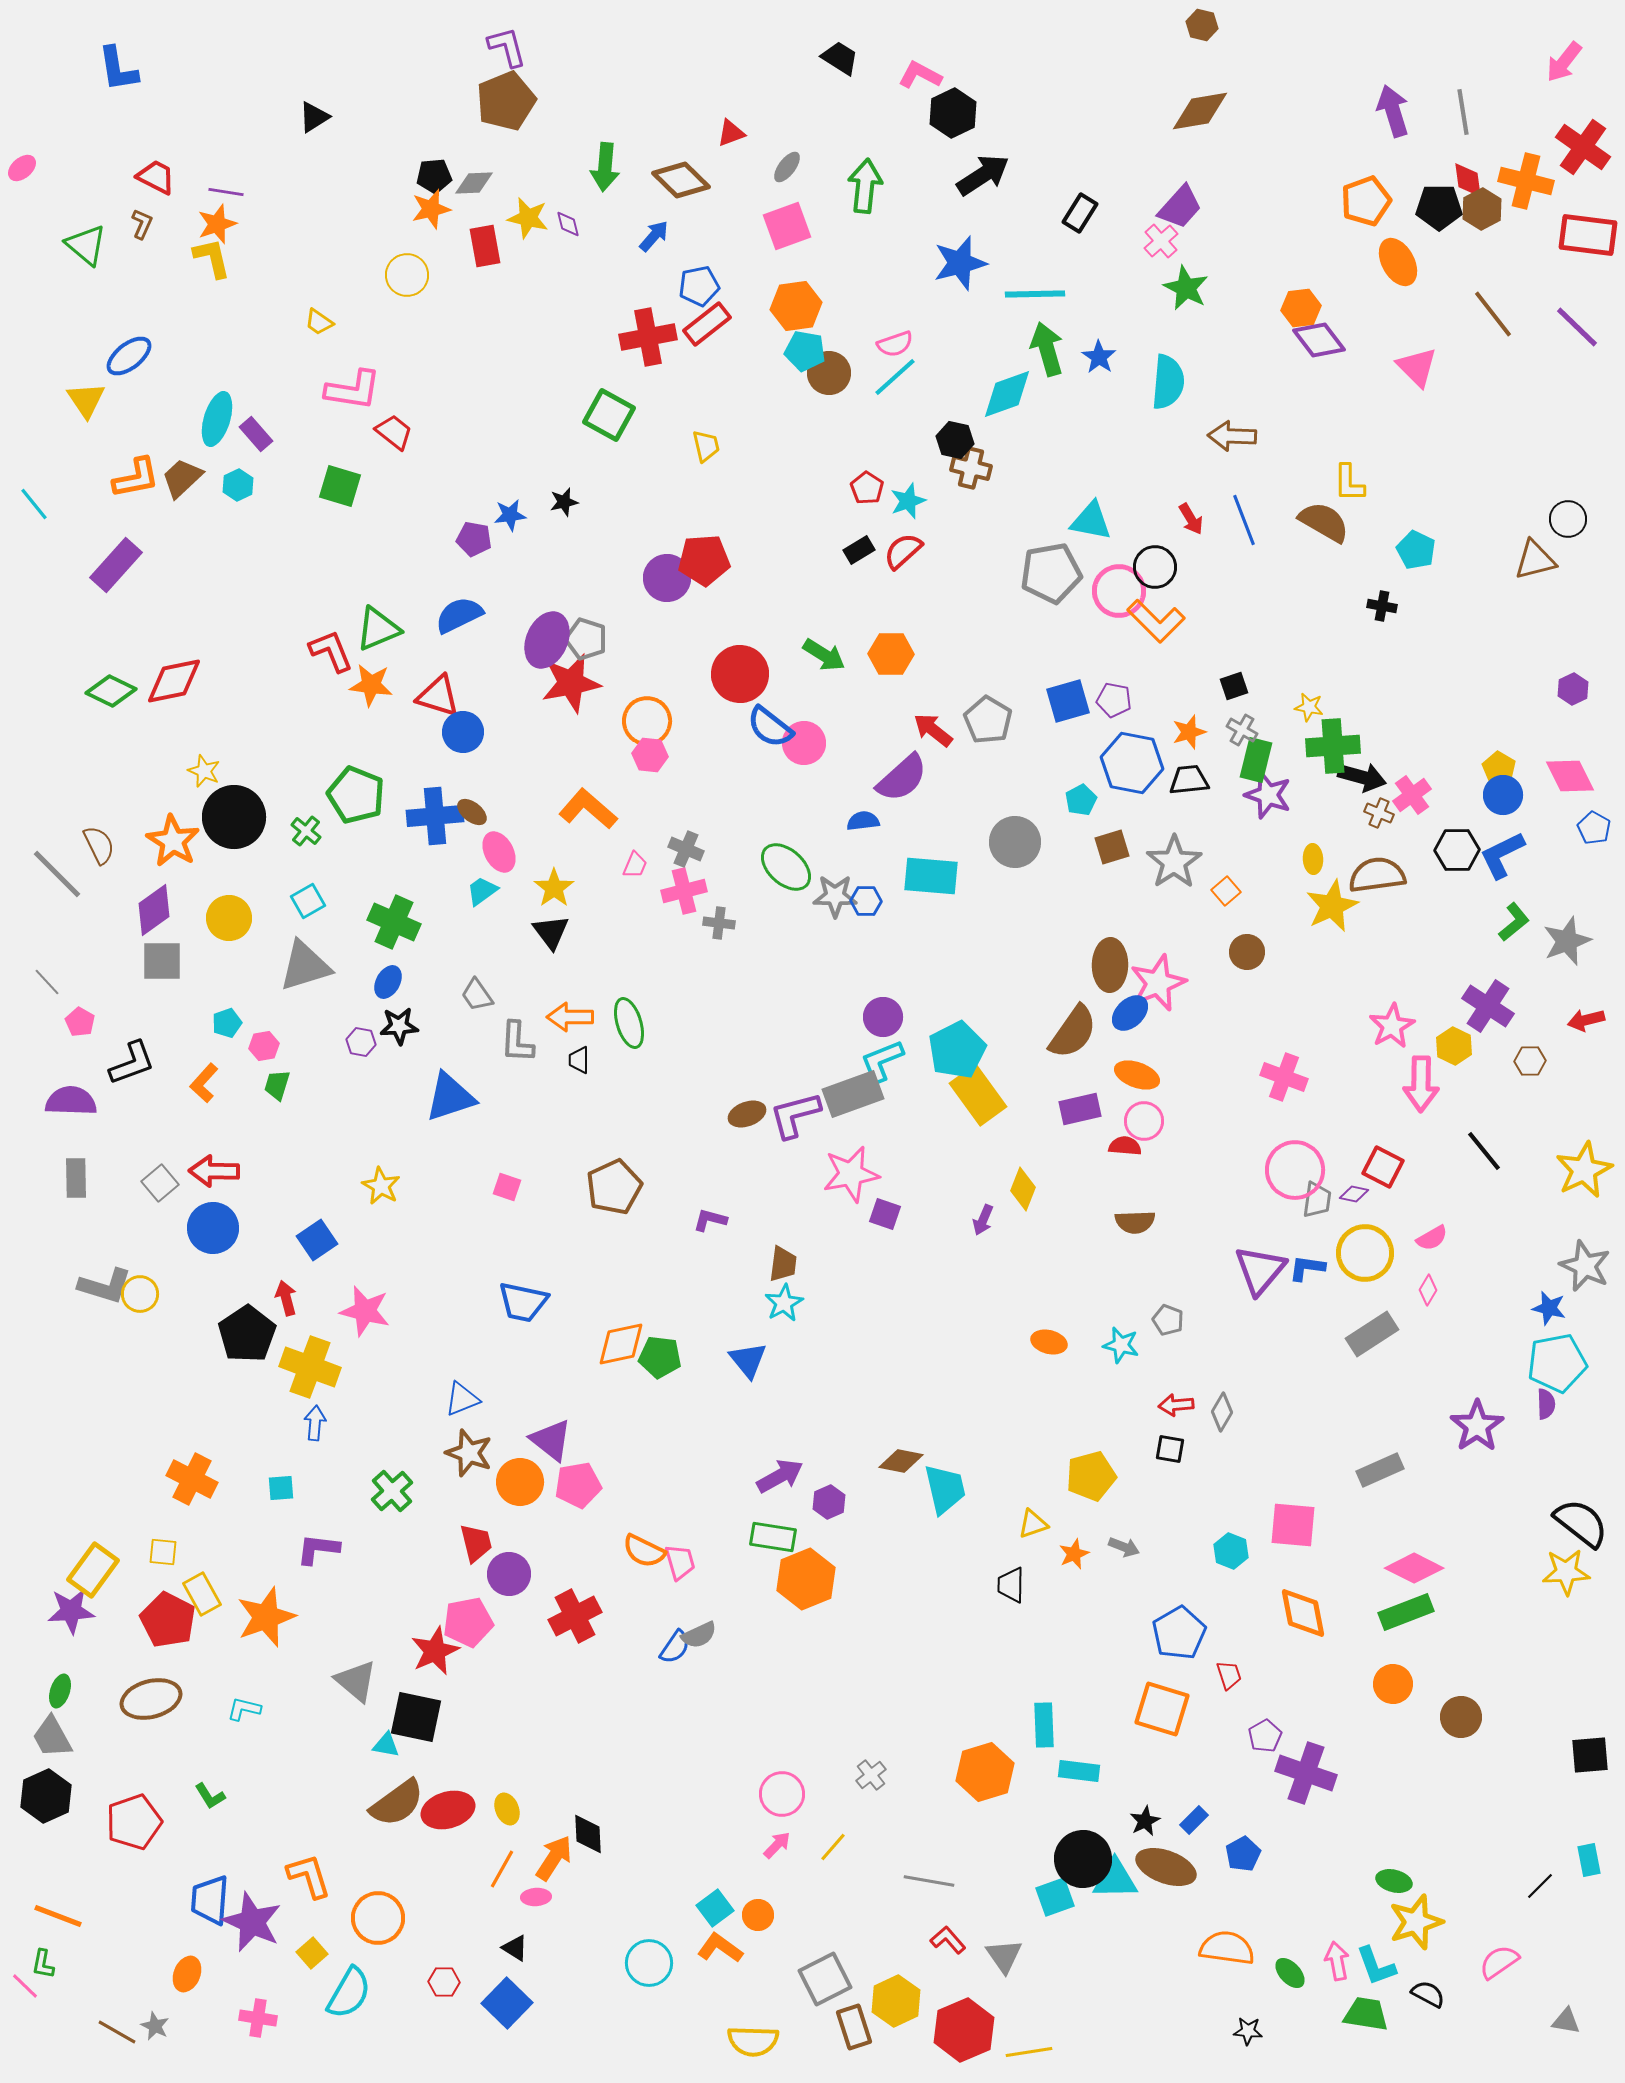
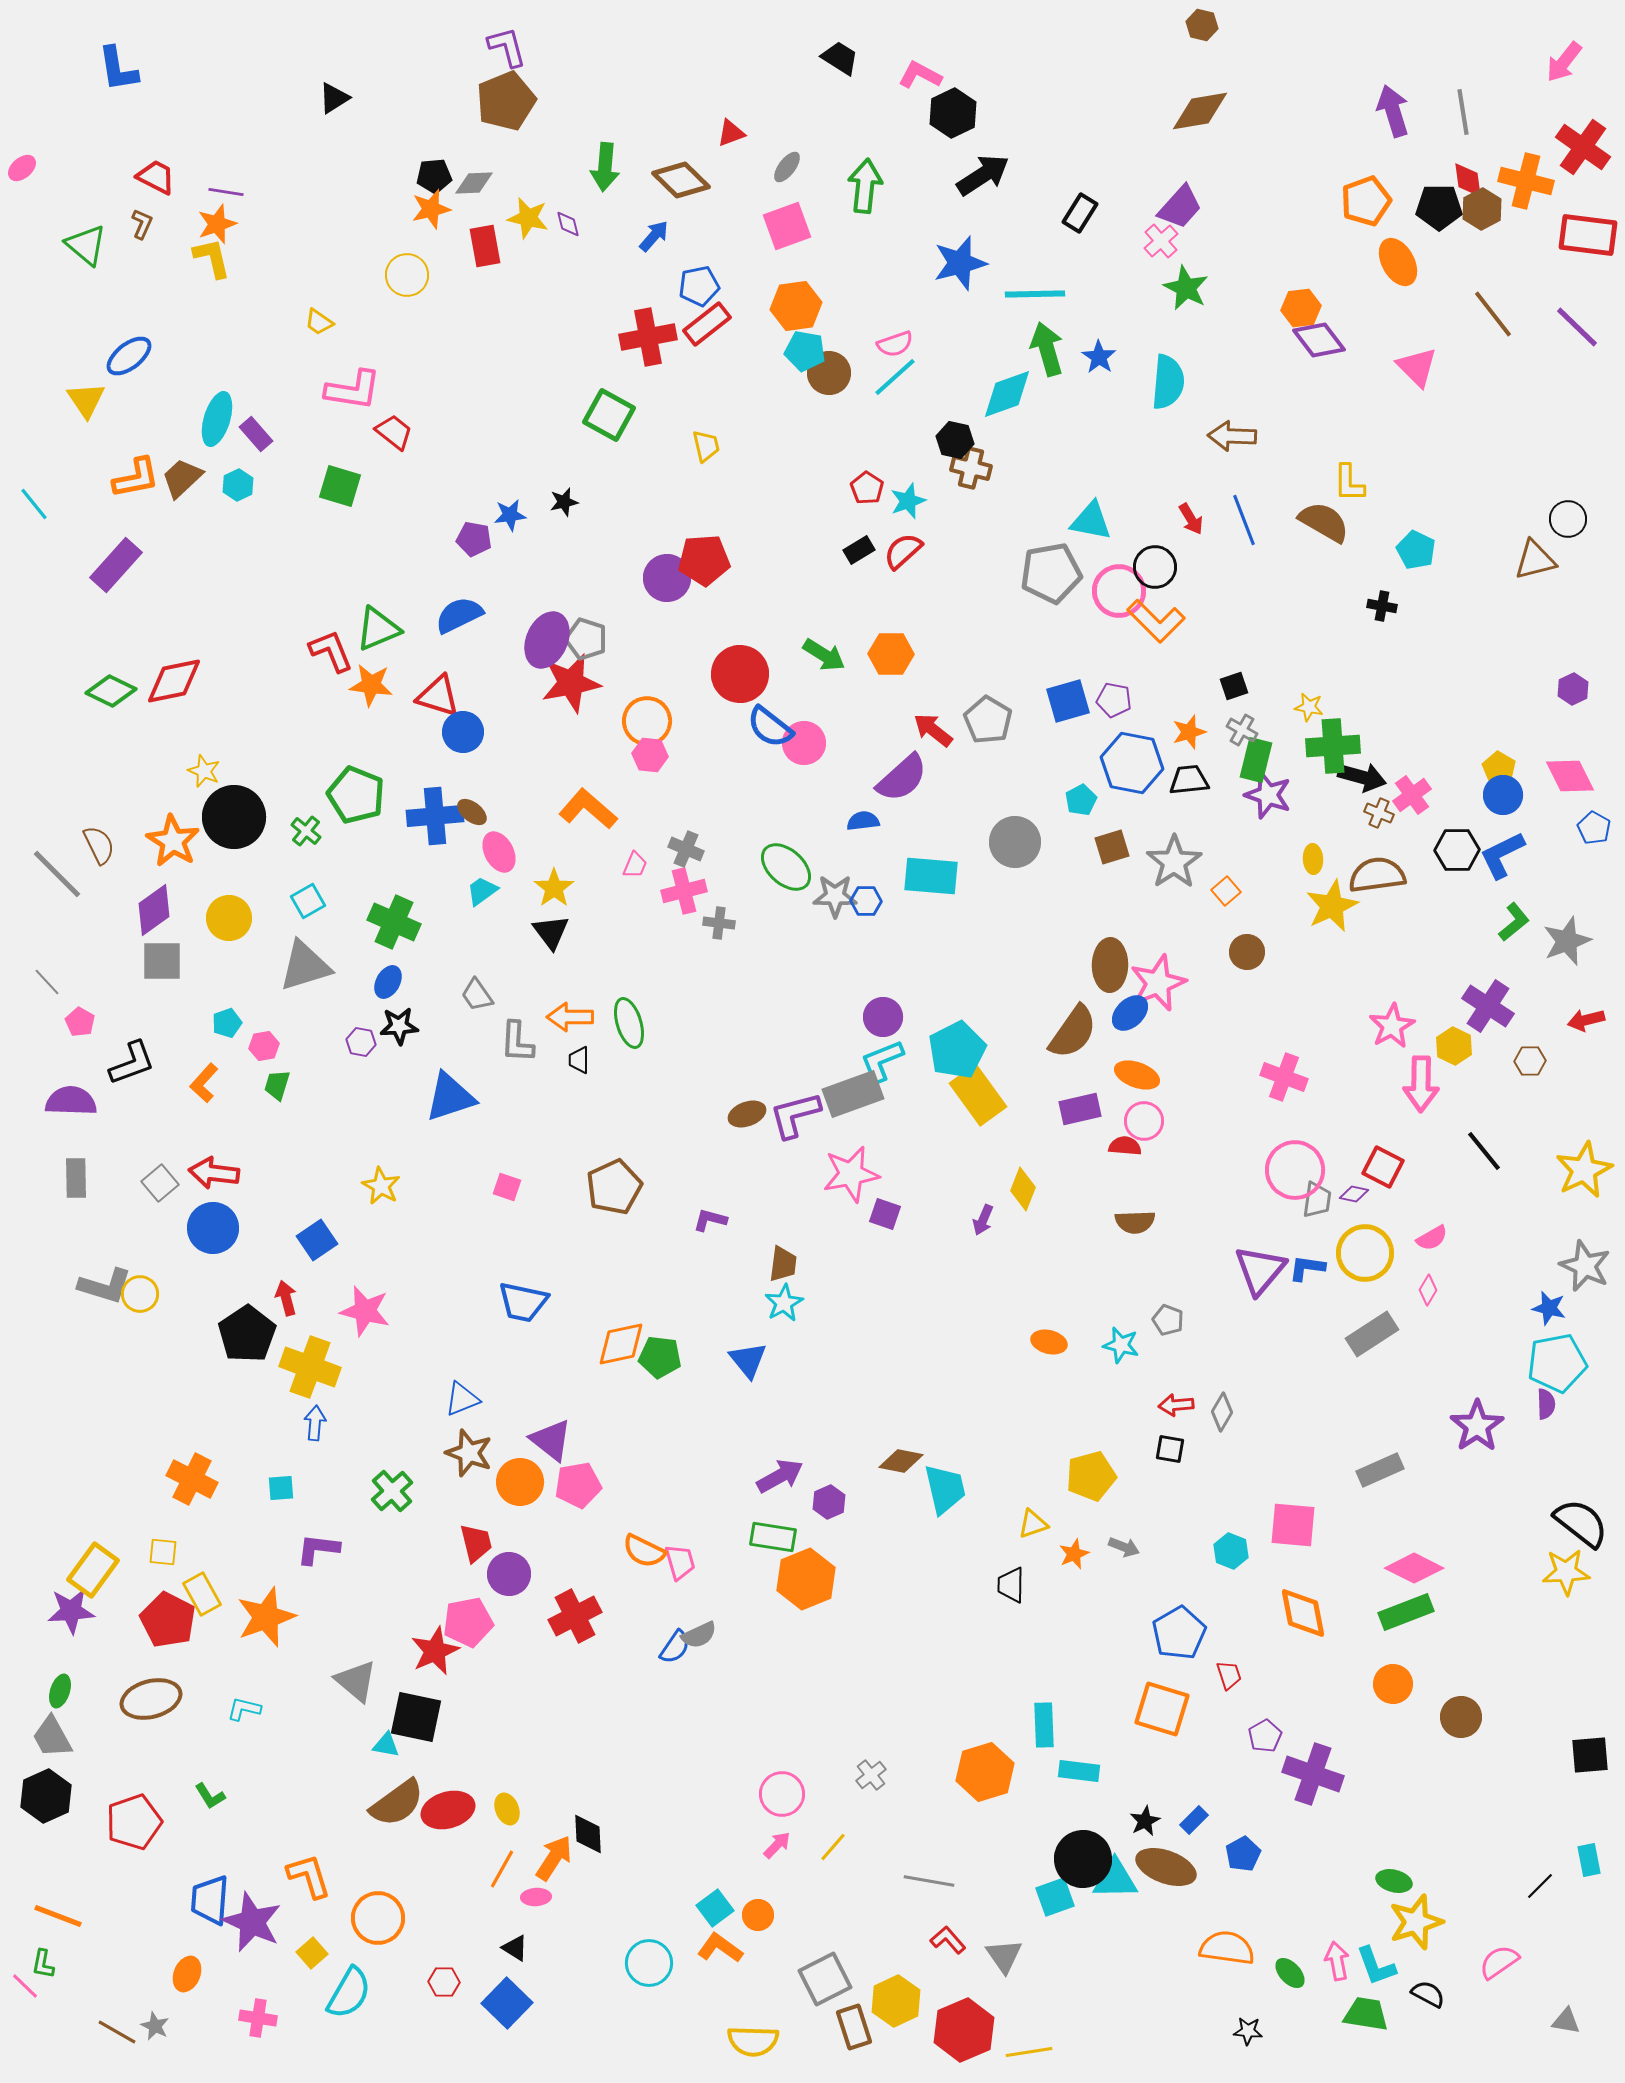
black triangle at (314, 117): moved 20 px right, 19 px up
red arrow at (214, 1171): moved 2 px down; rotated 6 degrees clockwise
purple cross at (1306, 1773): moved 7 px right, 1 px down
